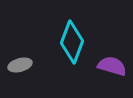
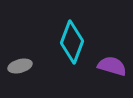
gray ellipse: moved 1 px down
